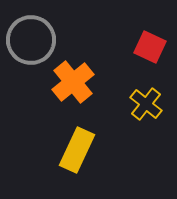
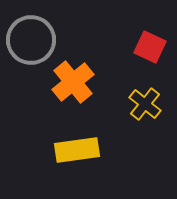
yellow cross: moved 1 px left
yellow rectangle: rotated 57 degrees clockwise
